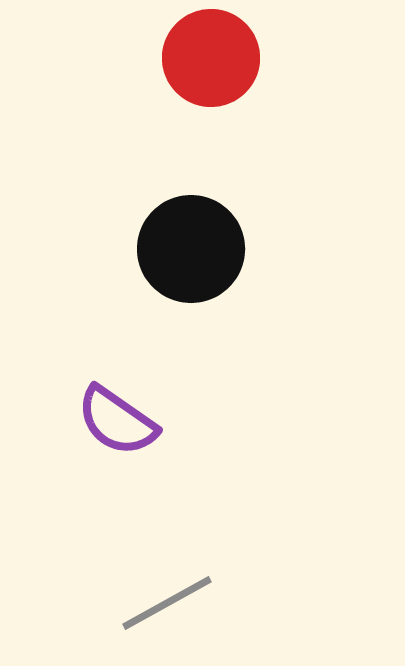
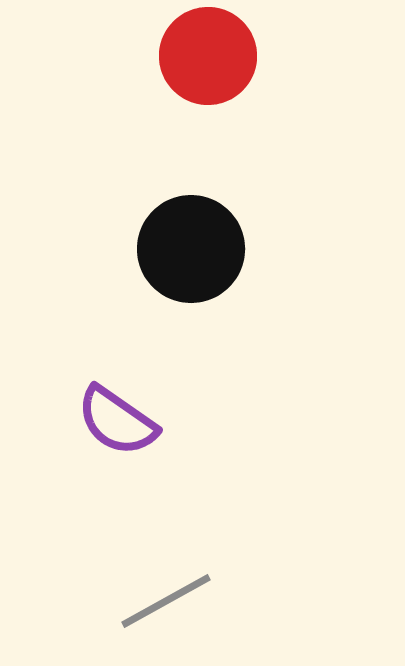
red circle: moved 3 px left, 2 px up
gray line: moved 1 px left, 2 px up
